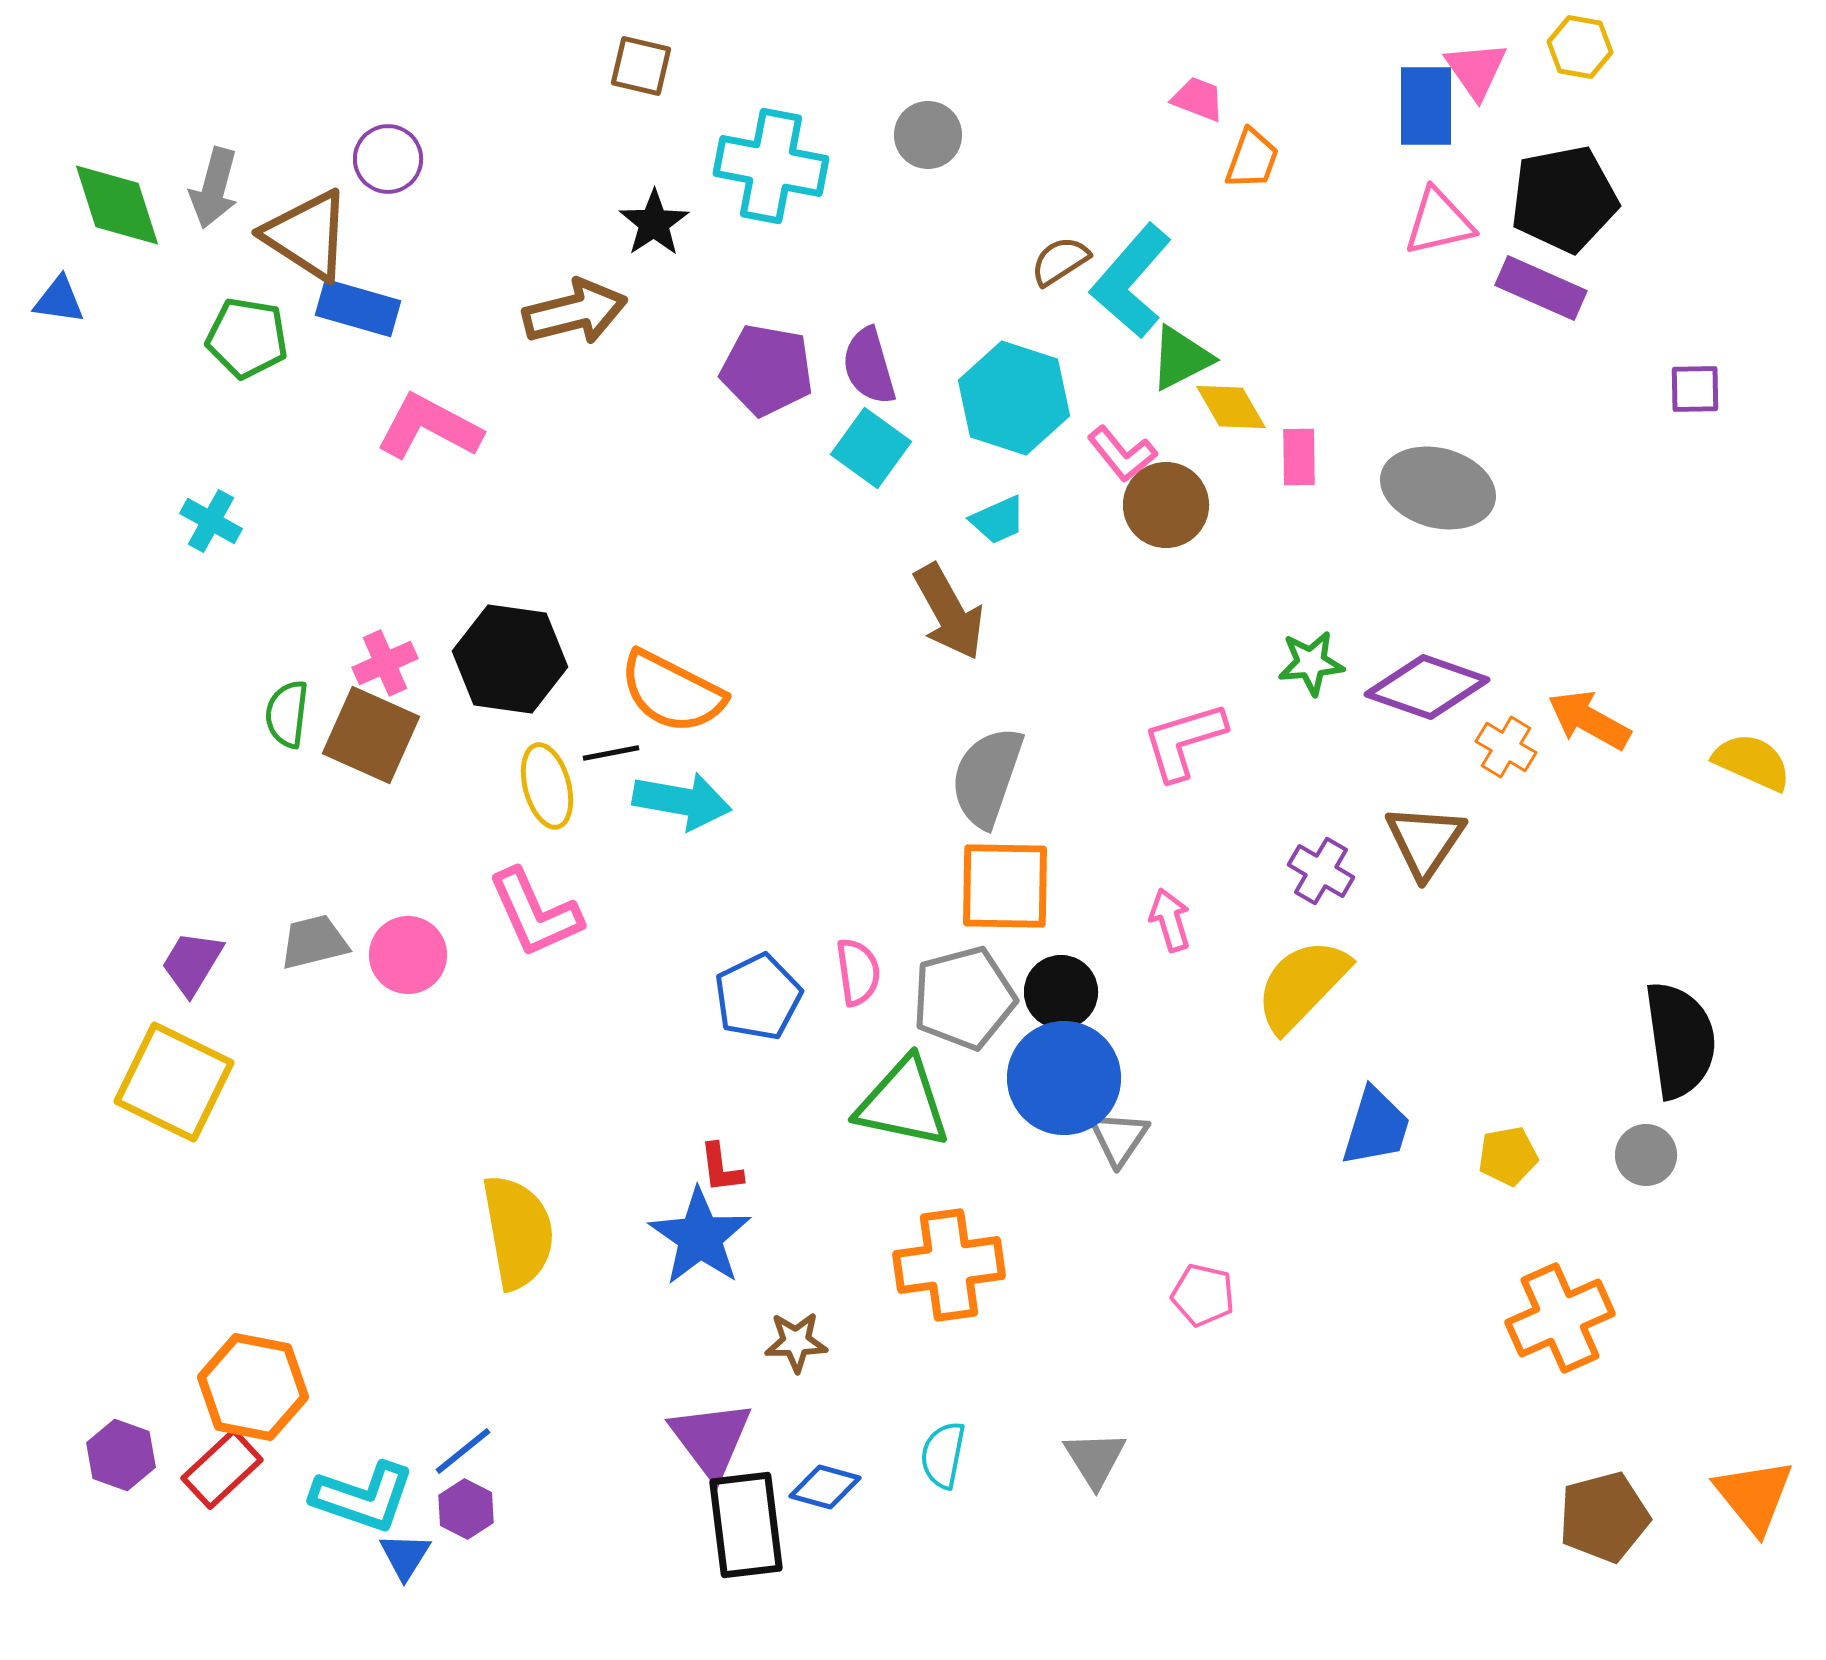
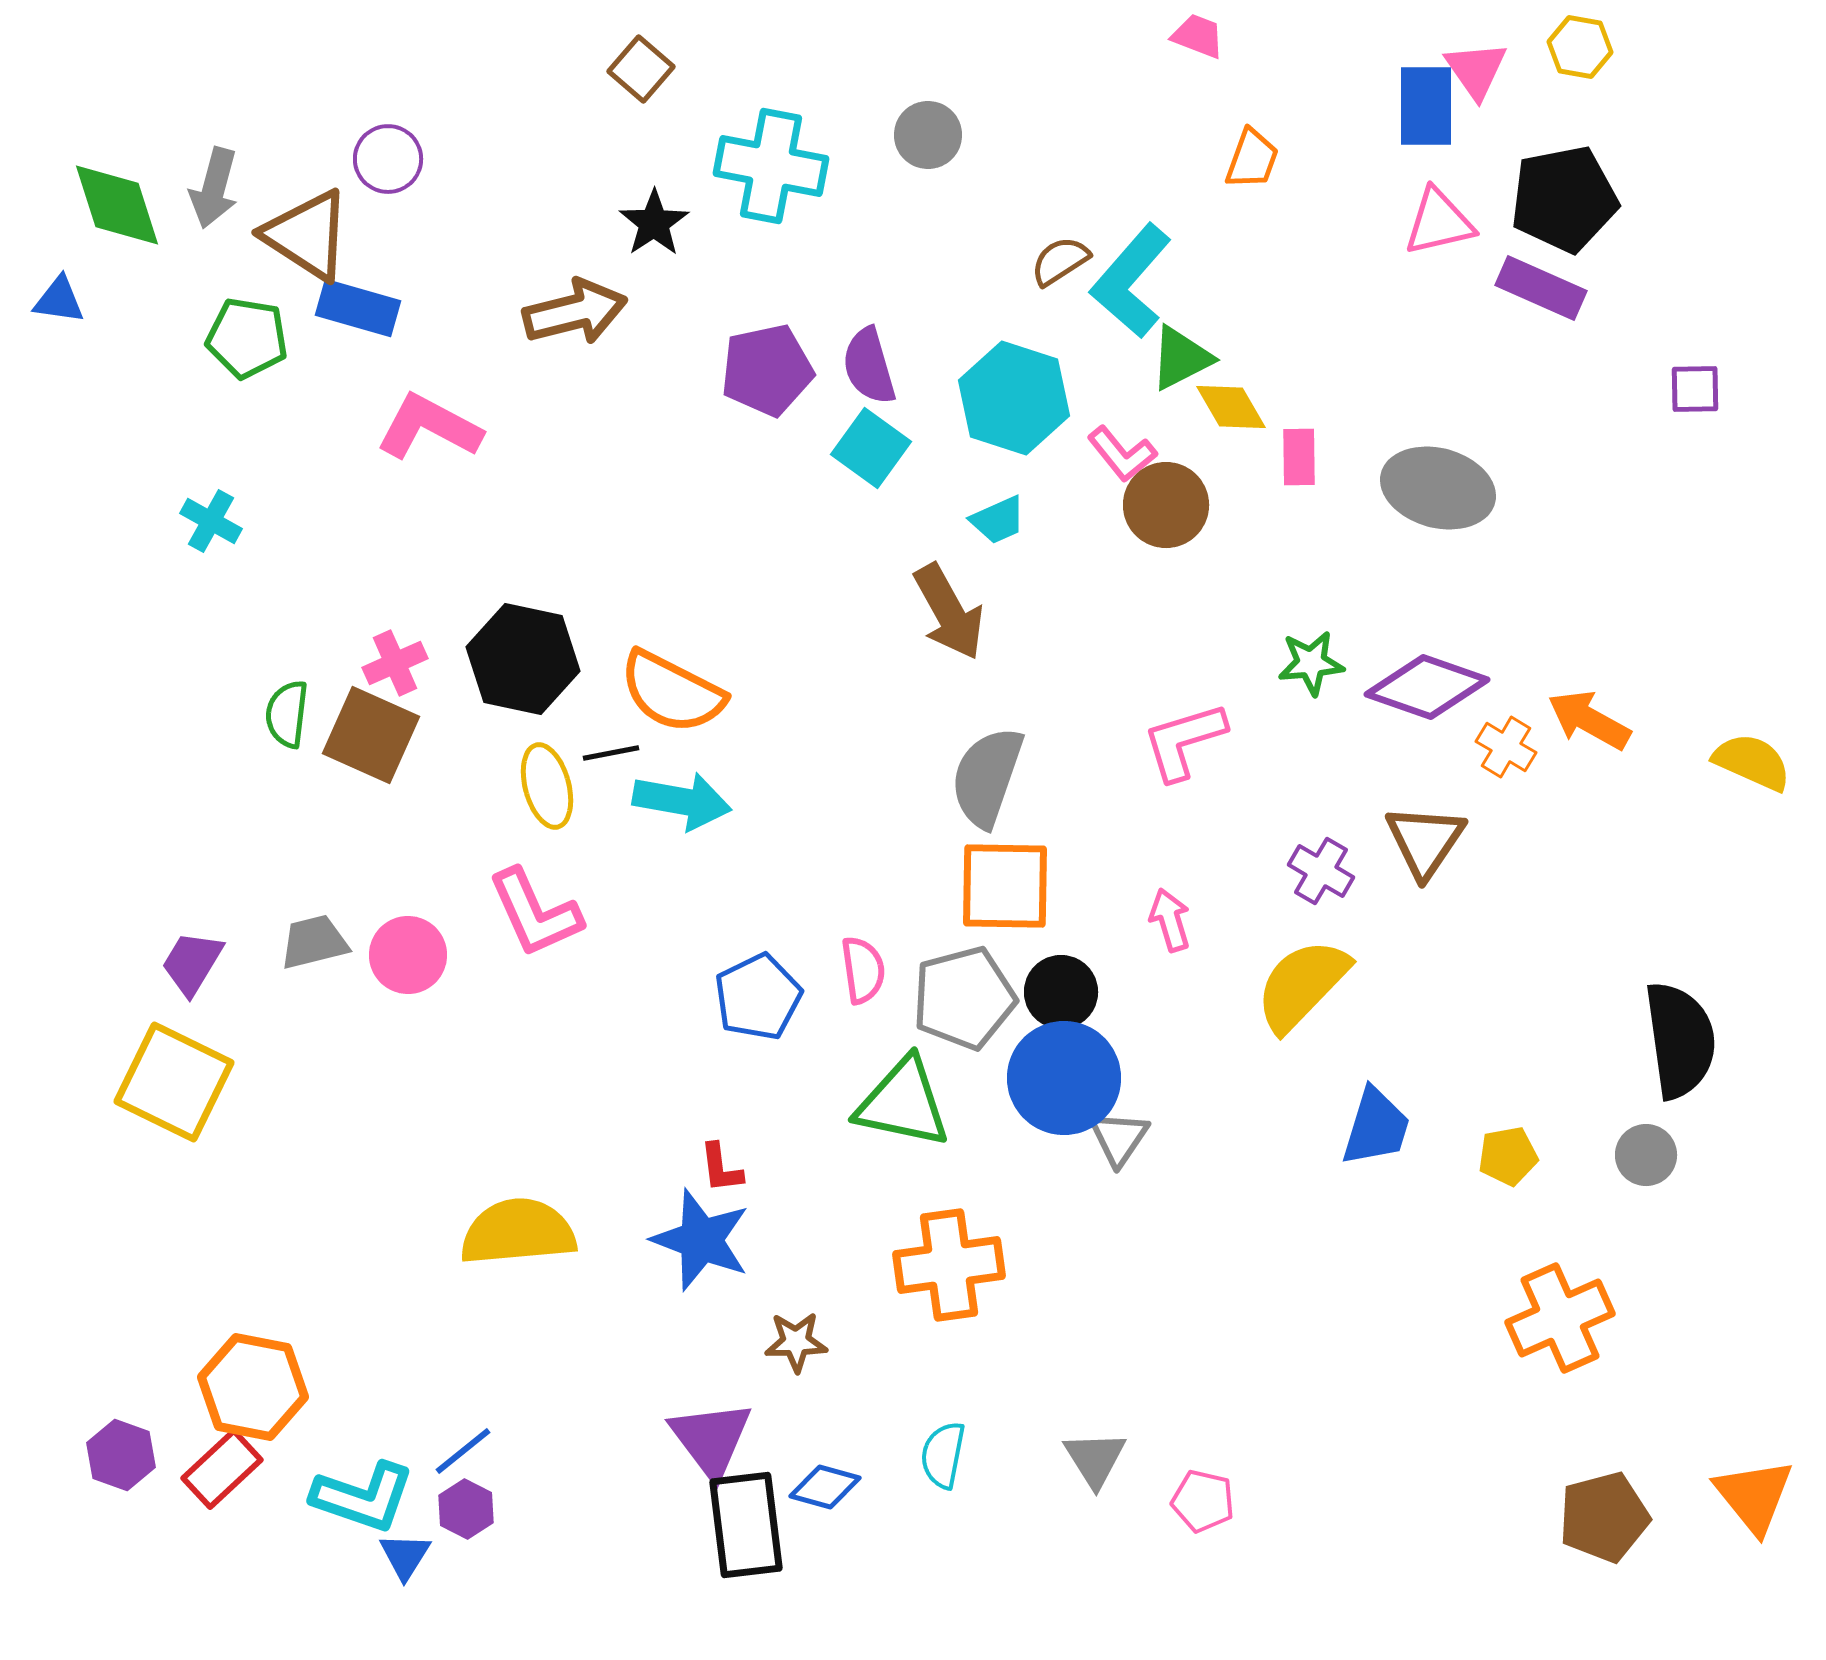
brown square at (641, 66): moved 3 px down; rotated 28 degrees clockwise
pink trapezoid at (1198, 99): moved 63 px up
purple pentagon at (767, 370): rotated 22 degrees counterclockwise
black hexagon at (510, 659): moved 13 px right; rotated 4 degrees clockwise
pink cross at (385, 663): moved 10 px right
pink semicircle at (858, 972): moved 5 px right, 2 px up
yellow semicircle at (518, 1232): rotated 85 degrees counterclockwise
blue star at (700, 1237): moved 1 px right, 3 px down; rotated 14 degrees counterclockwise
pink pentagon at (1203, 1295): moved 206 px down
